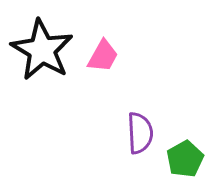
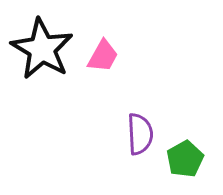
black star: moved 1 px up
purple semicircle: moved 1 px down
